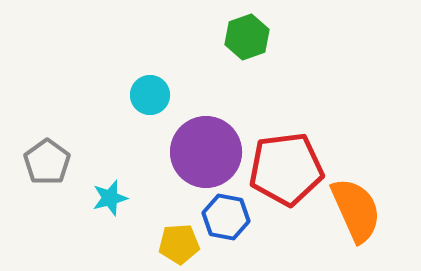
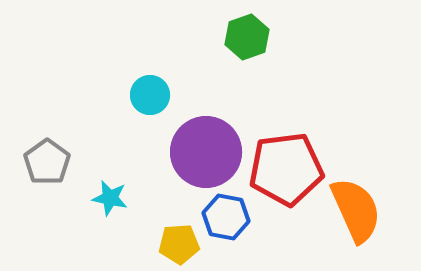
cyan star: rotated 27 degrees clockwise
